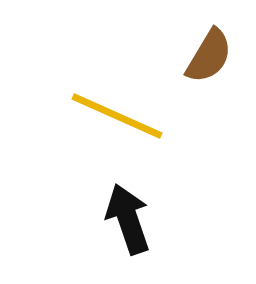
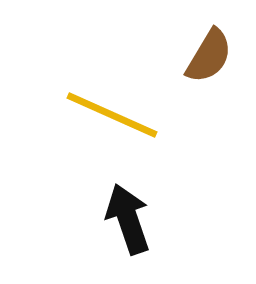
yellow line: moved 5 px left, 1 px up
